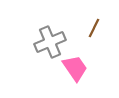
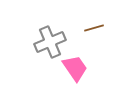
brown line: rotated 48 degrees clockwise
